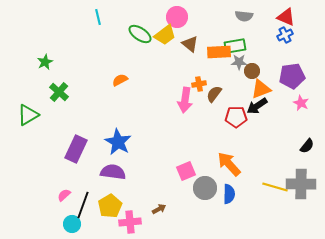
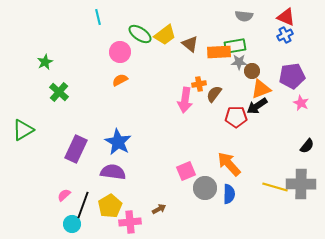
pink circle: moved 57 px left, 35 px down
green triangle: moved 5 px left, 15 px down
